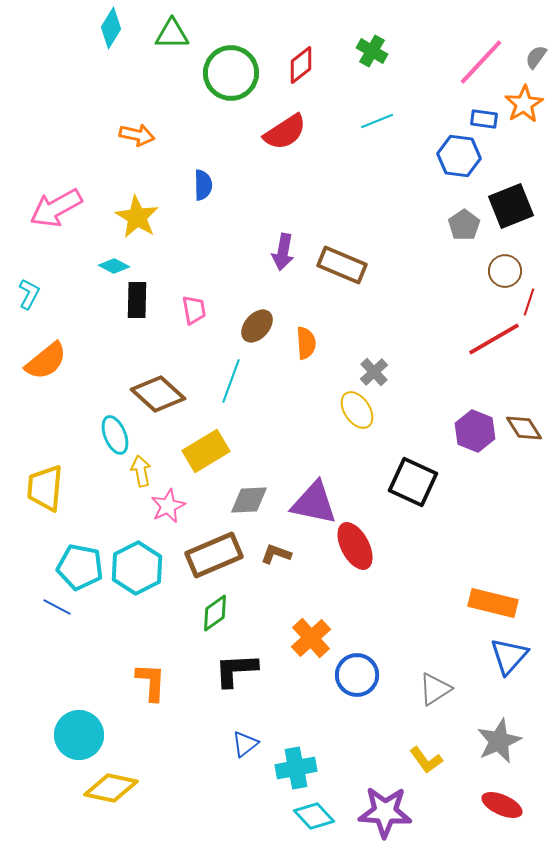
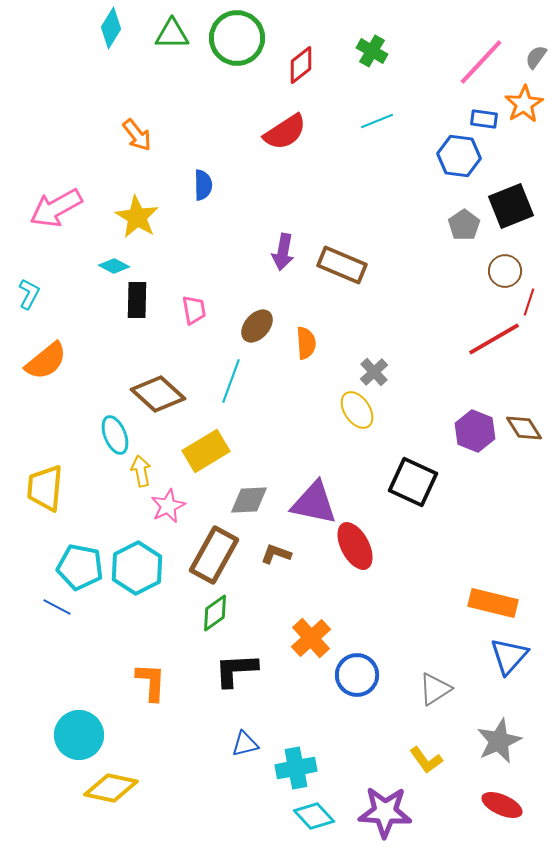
green circle at (231, 73): moved 6 px right, 35 px up
orange arrow at (137, 135): rotated 40 degrees clockwise
brown rectangle at (214, 555): rotated 38 degrees counterclockwise
blue triangle at (245, 744): rotated 24 degrees clockwise
